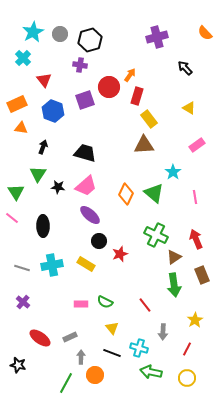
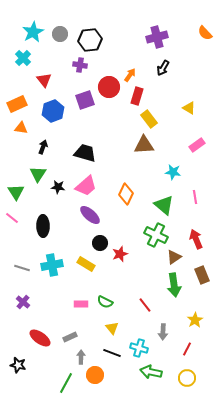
black hexagon at (90, 40): rotated 10 degrees clockwise
black arrow at (185, 68): moved 22 px left; rotated 105 degrees counterclockwise
blue hexagon at (53, 111): rotated 20 degrees clockwise
cyan star at (173, 172): rotated 28 degrees counterclockwise
green triangle at (154, 193): moved 10 px right, 12 px down
black circle at (99, 241): moved 1 px right, 2 px down
